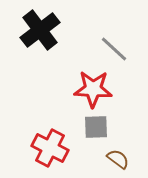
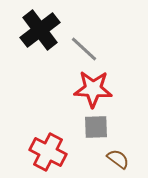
gray line: moved 30 px left
red cross: moved 2 px left, 4 px down
